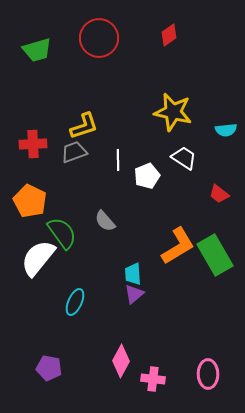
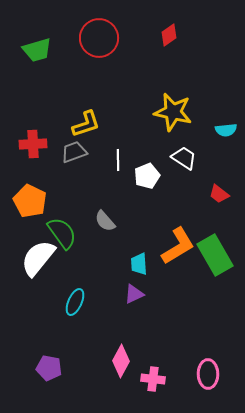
yellow L-shape: moved 2 px right, 2 px up
cyan trapezoid: moved 6 px right, 10 px up
purple triangle: rotated 15 degrees clockwise
